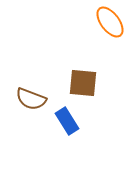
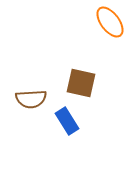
brown square: moved 2 px left; rotated 8 degrees clockwise
brown semicircle: rotated 24 degrees counterclockwise
